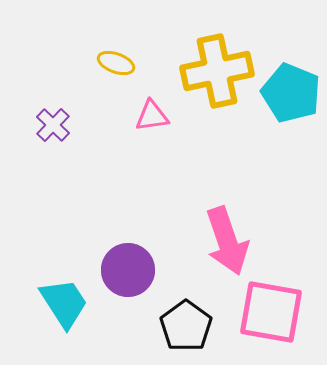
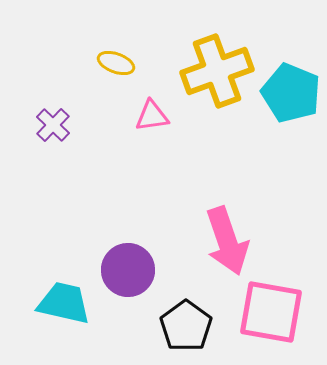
yellow cross: rotated 8 degrees counterclockwise
cyan trapezoid: rotated 44 degrees counterclockwise
